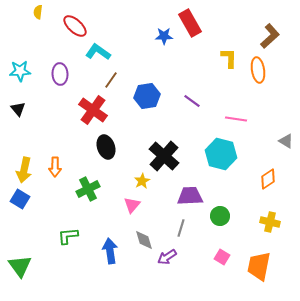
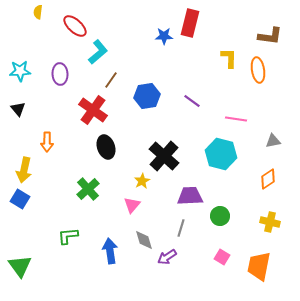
red rectangle: rotated 44 degrees clockwise
brown L-shape: rotated 50 degrees clockwise
cyan L-shape: rotated 105 degrees clockwise
gray triangle: moved 13 px left; rotated 42 degrees counterclockwise
orange arrow: moved 8 px left, 25 px up
green cross: rotated 15 degrees counterclockwise
